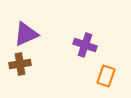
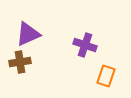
purple triangle: moved 2 px right
brown cross: moved 2 px up
